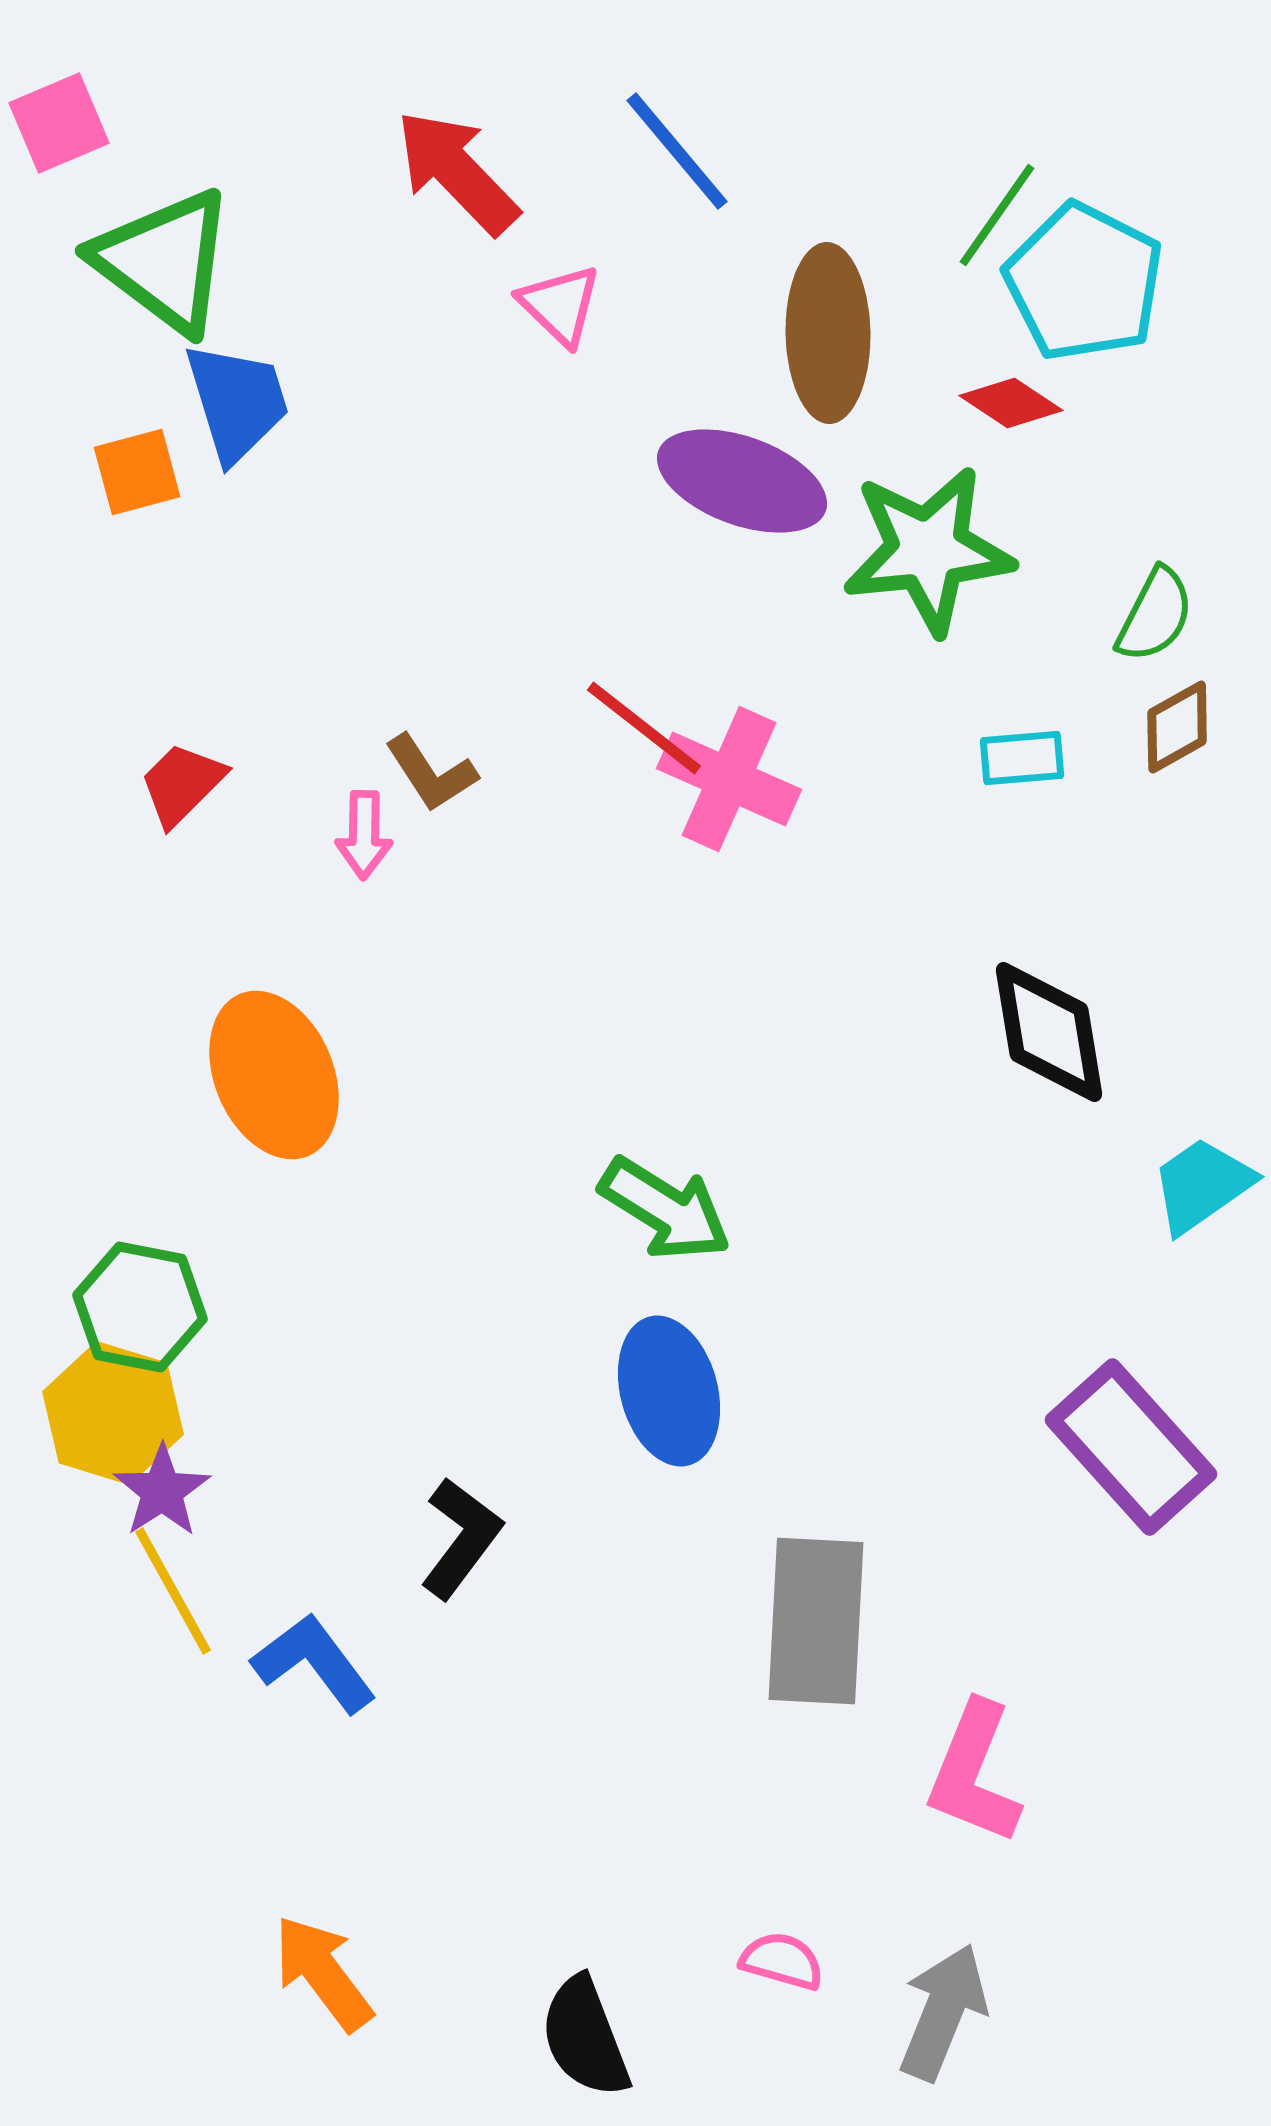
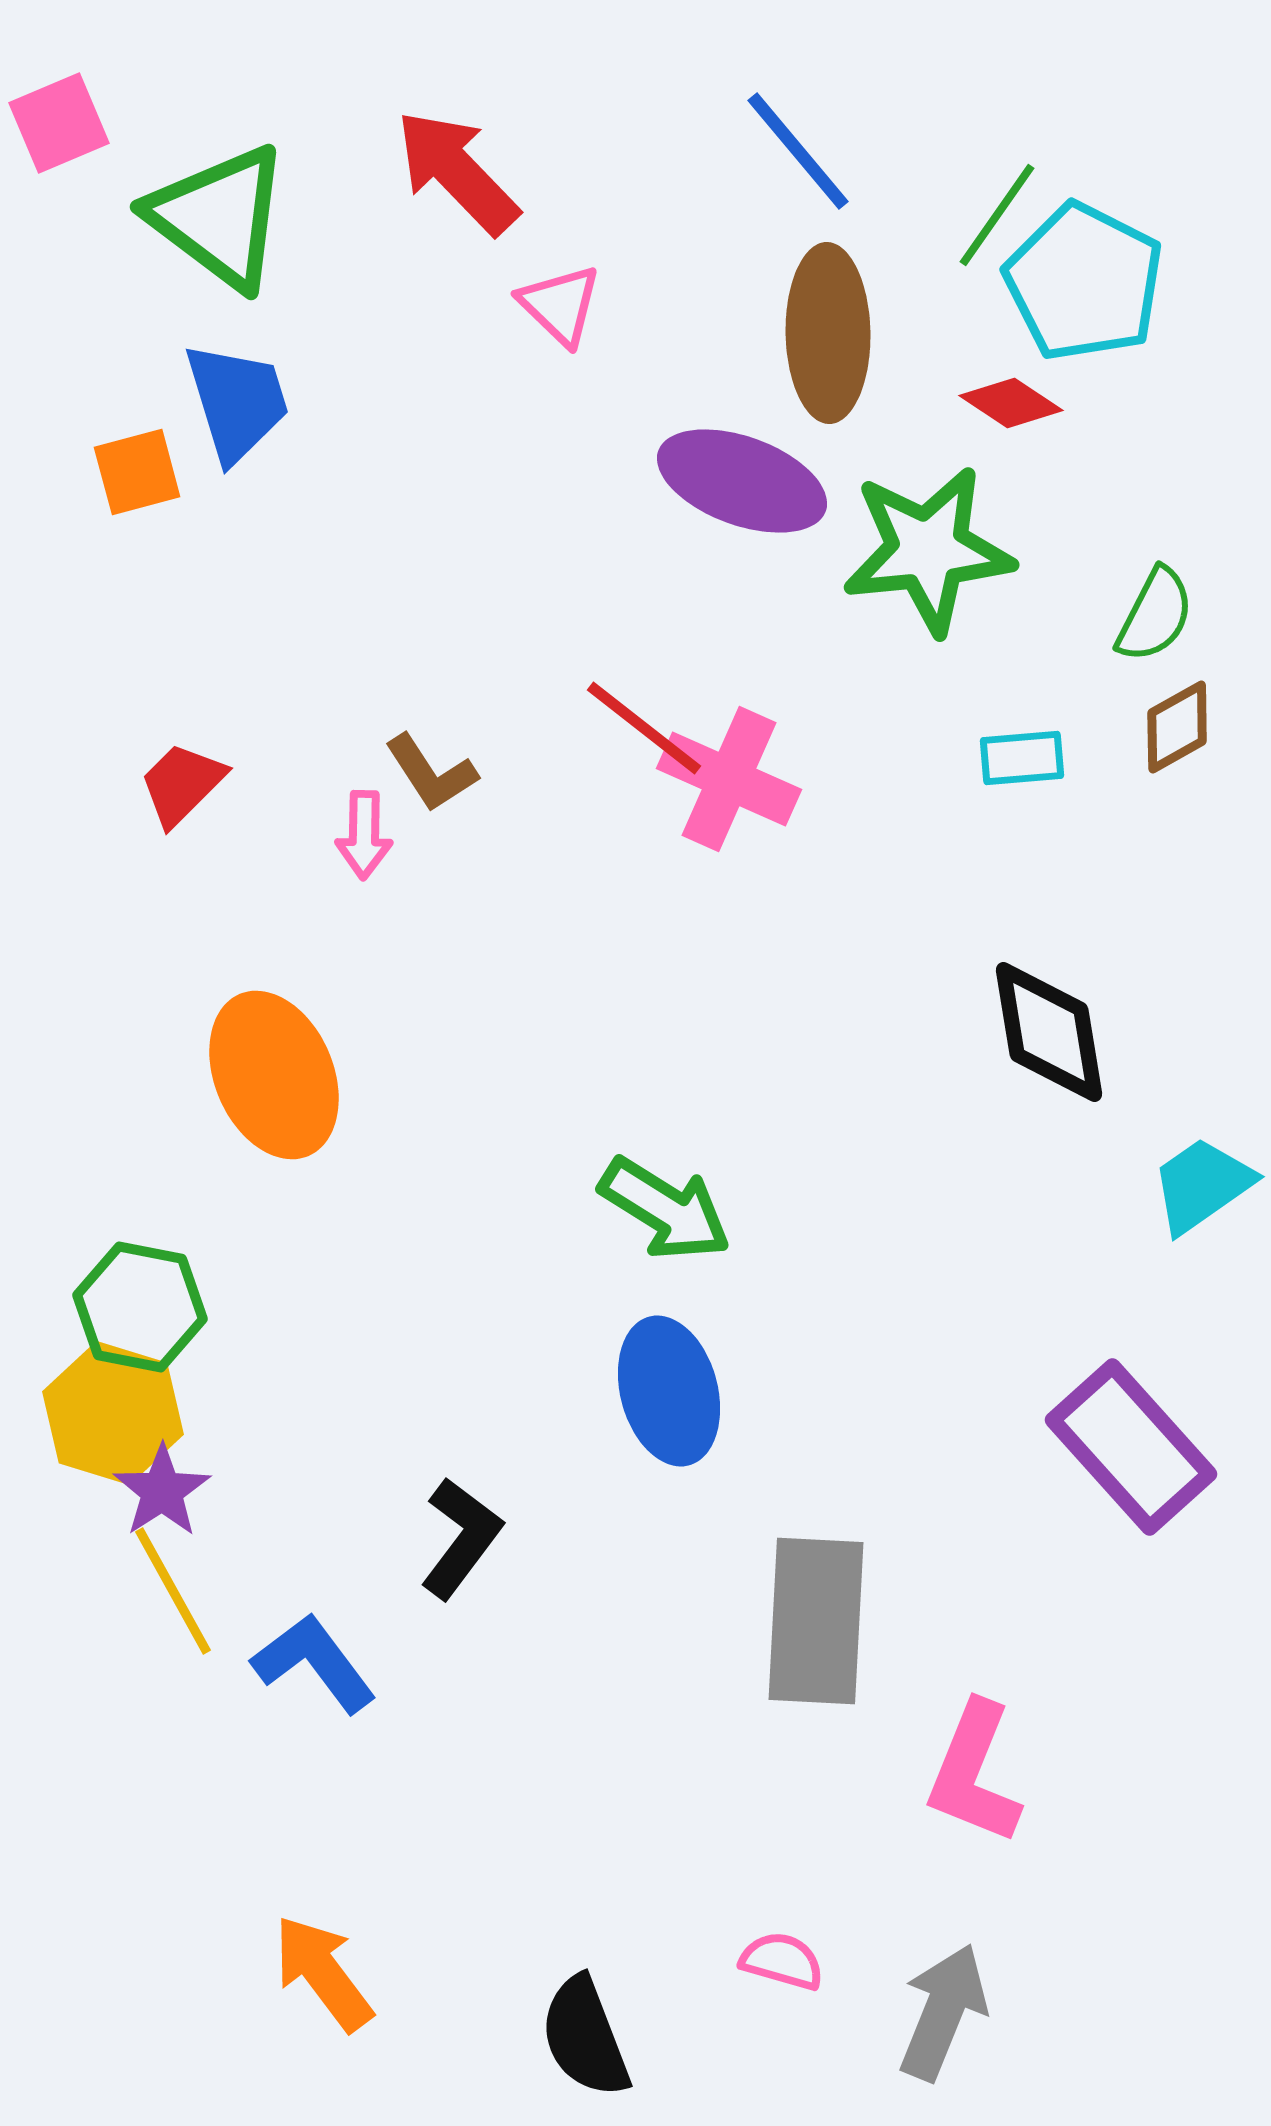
blue line: moved 121 px right
green triangle: moved 55 px right, 44 px up
